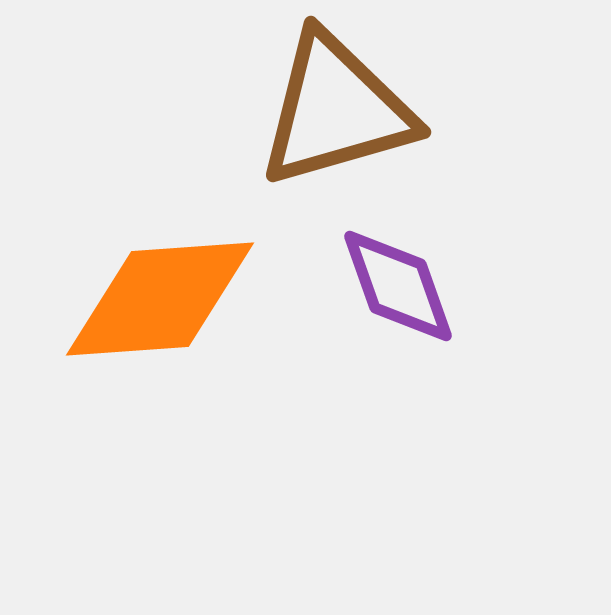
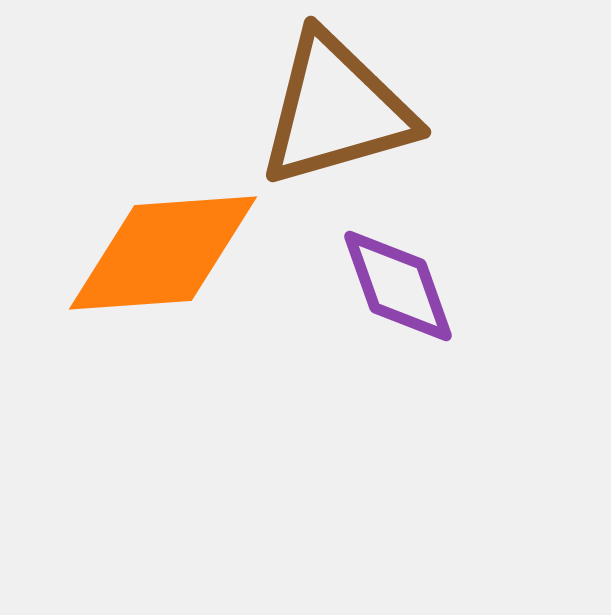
orange diamond: moved 3 px right, 46 px up
